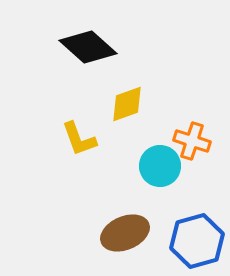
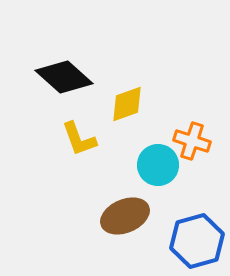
black diamond: moved 24 px left, 30 px down
cyan circle: moved 2 px left, 1 px up
brown ellipse: moved 17 px up
